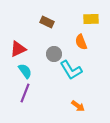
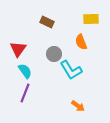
red triangle: rotated 30 degrees counterclockwise
